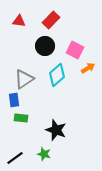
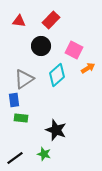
black circle: moved 4 px left
pink square: moved 1 px left
